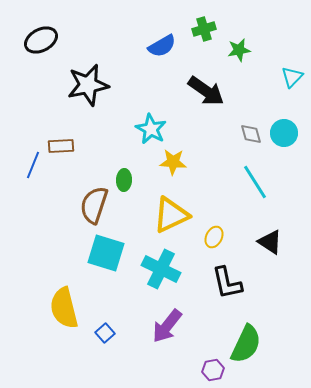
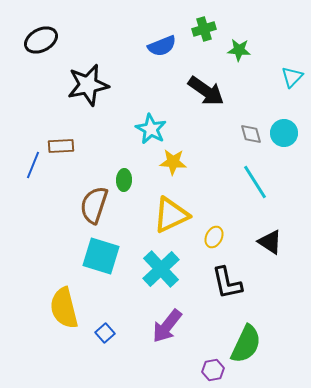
blue semicircle: rotated 8 degrees clockwise
green star: rotated 15 degrees clockwise
cyan square: moved 5 px left, 3 px down
cyan cross: rotated 21 degrees clockwise
